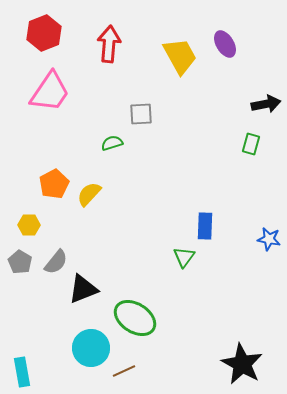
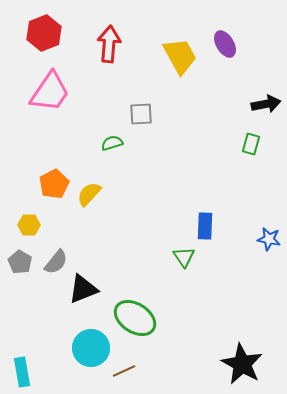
green triangle: rotated 10 degrees counterclockwise
